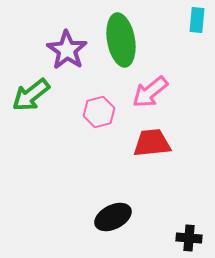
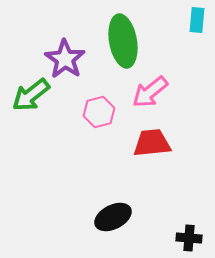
green ellipse: moved 2 px right, 1 px down
purple star: moved 2 px left, 9 px down
